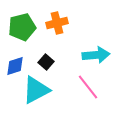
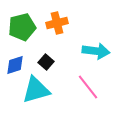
cyan arrow: moved 4 px up; rotated 12 degrees clockwise
blue diamond: moved 1 px up
cyan triangle: rotated 12 degrees clockwise
